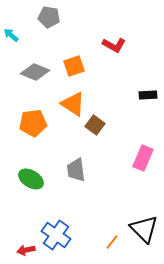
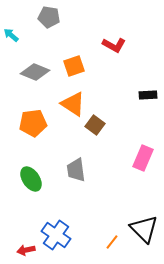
green ellipse: rotated 25 degrees clockwise
